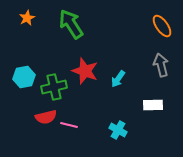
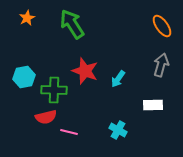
green arrow: moved 1 px right
gray arrow: rotated 30 degrees clockwise
green cross: moved 3 px down; rotated 15 degrees clockwise
pink line: moved 7 px down
